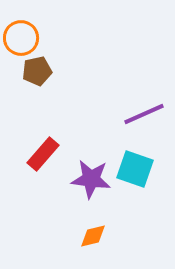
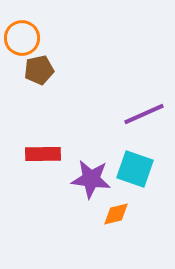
orange circle: moved 1 px right
brown pentagon: moved 2 px right, 1 px up
red rectangle: rotated 48 degrees clockwise
orange diamond: moved 23 px right, 22 px up
